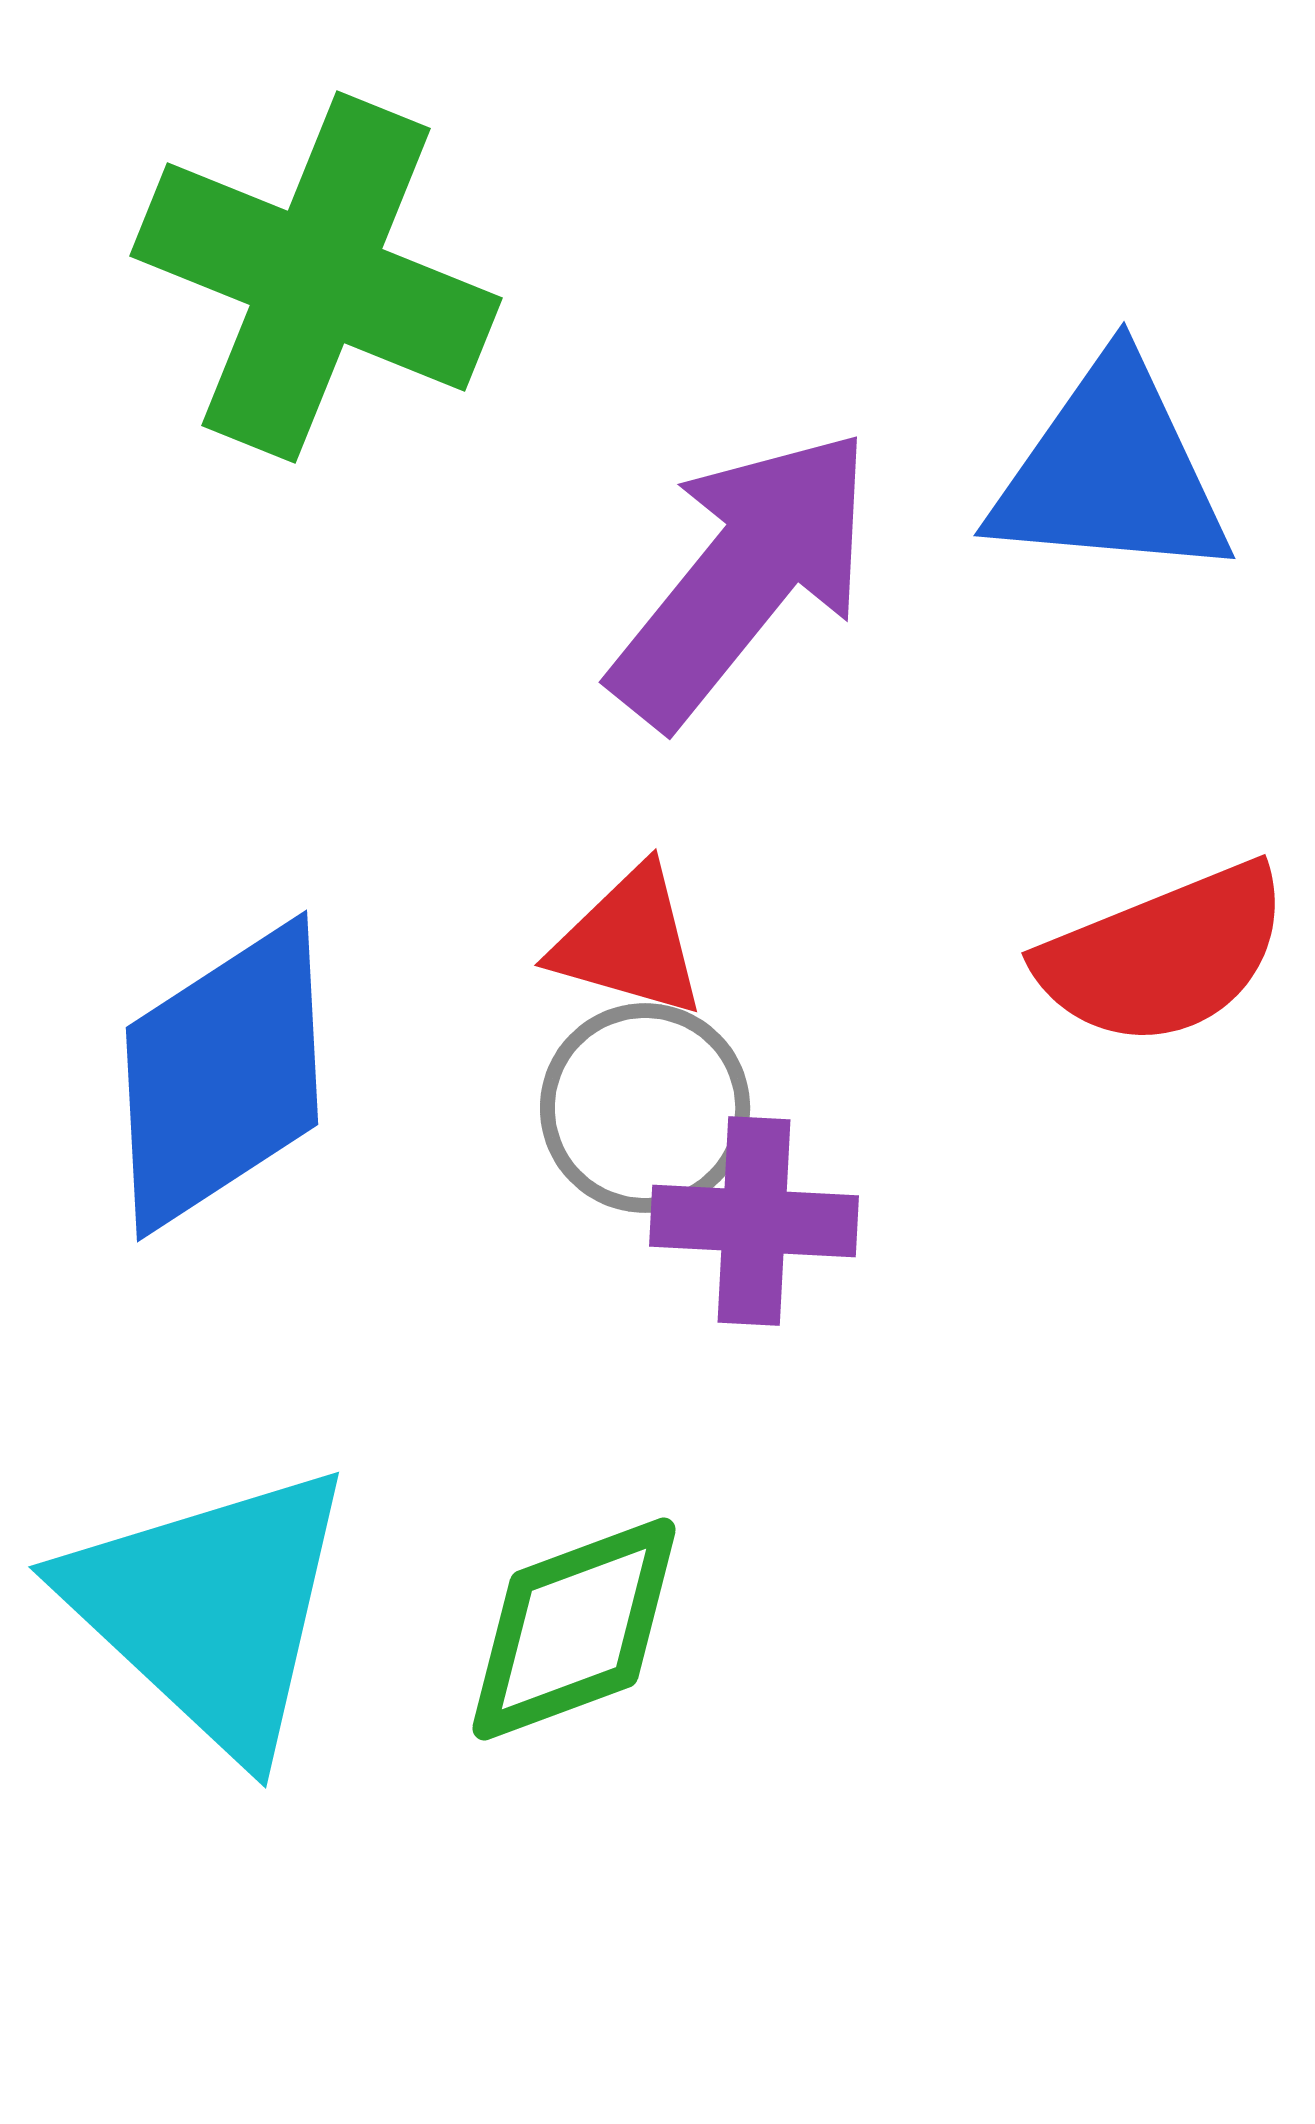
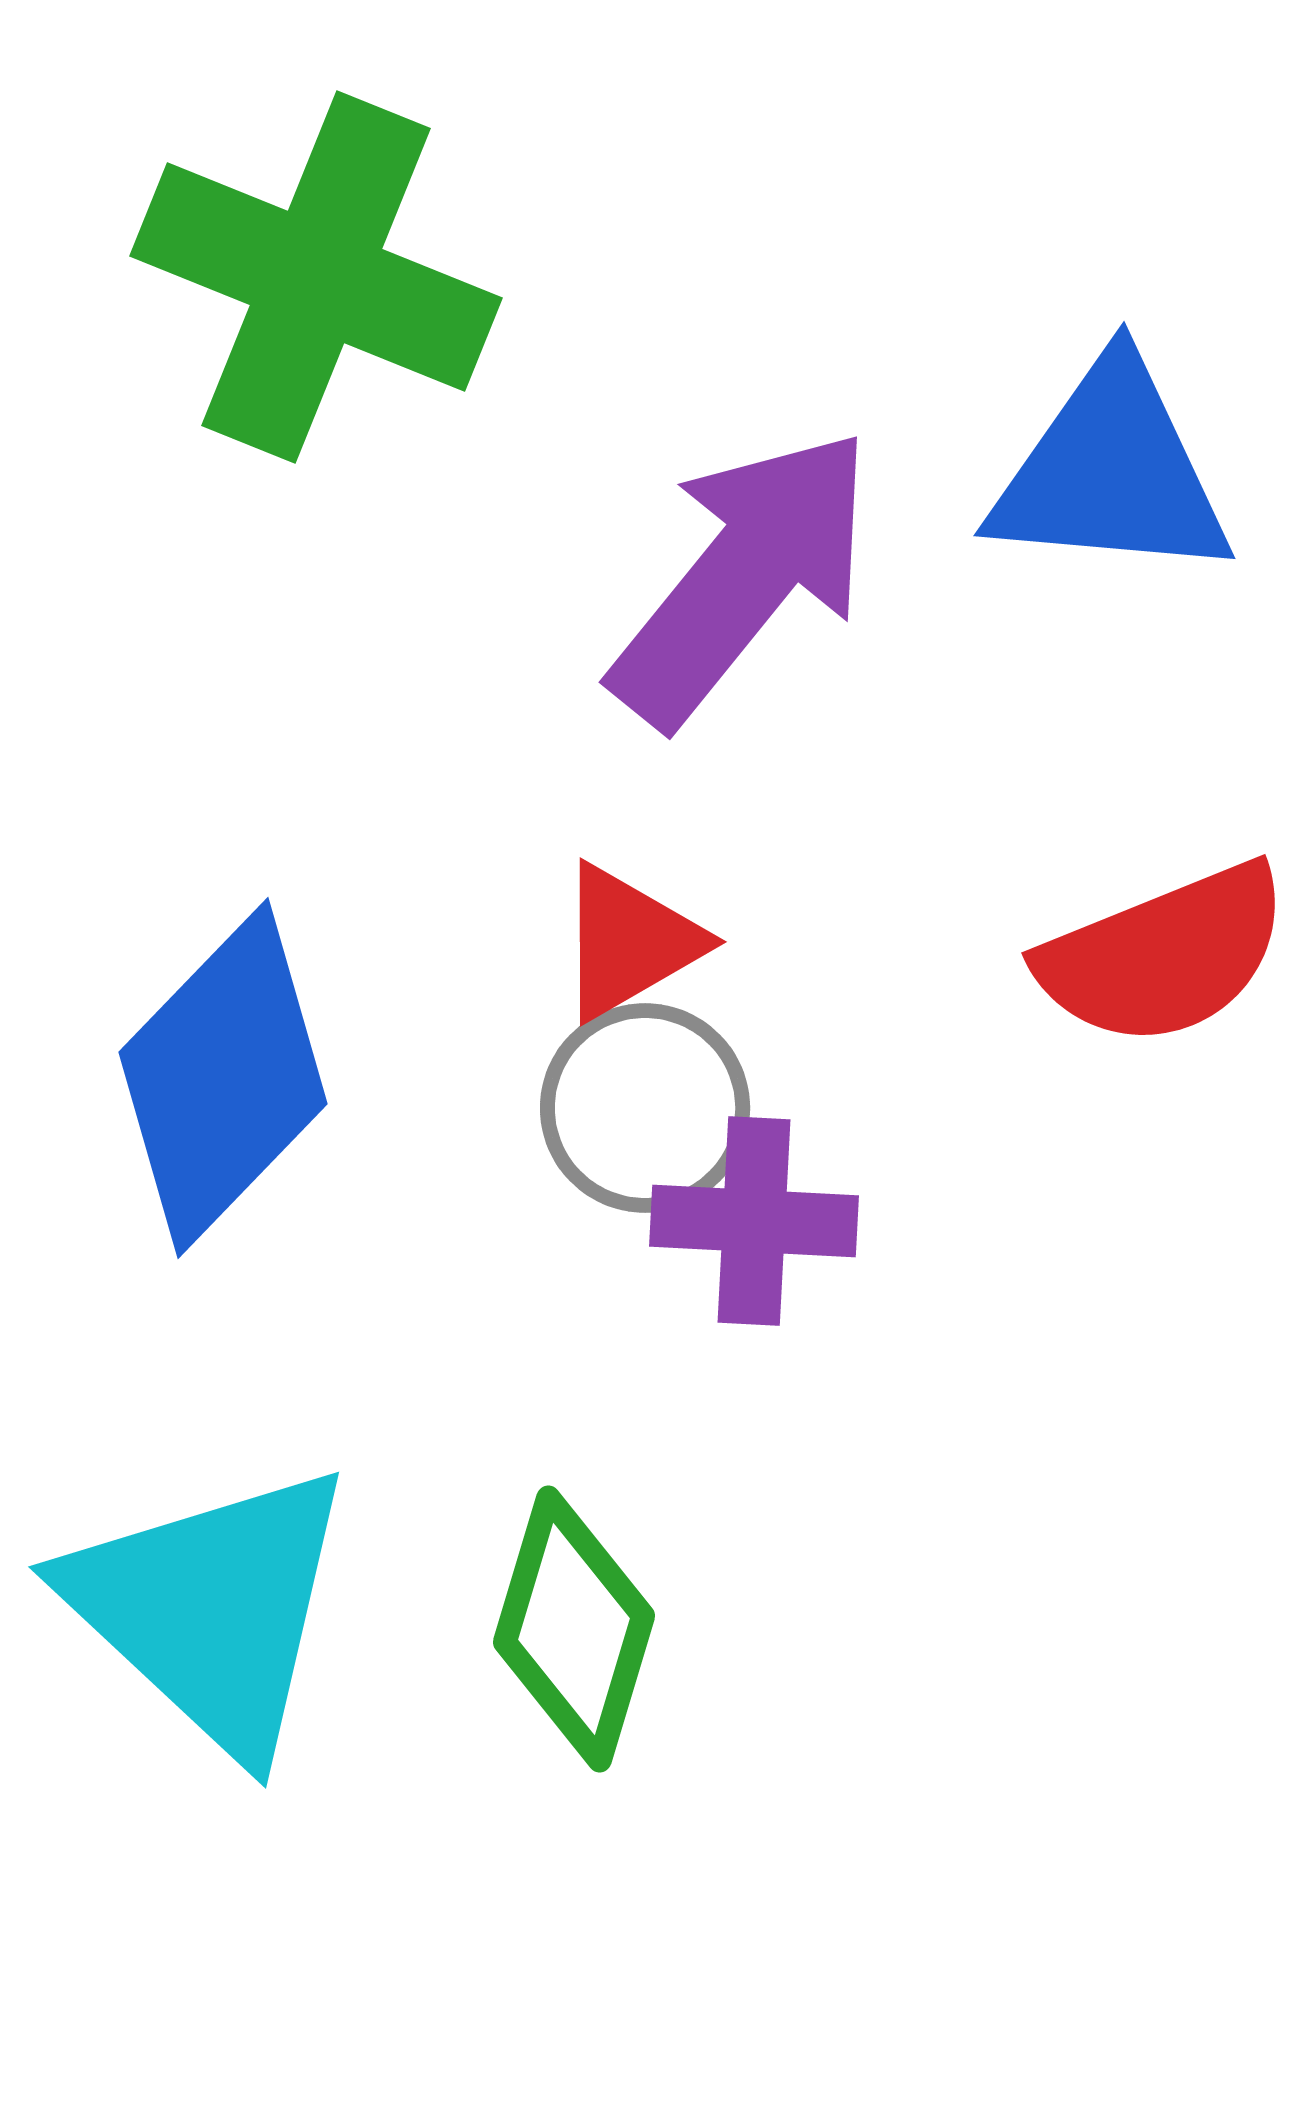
red triangle: rotated 46 degrees counterclockwise
blue diamond: moved 1 px right, 2 px down; rotated 13 degrees counterclockwise
green diamond: rotated 53 degrees counterclockwise
